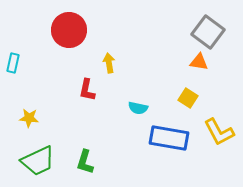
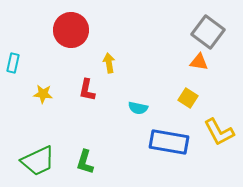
red circle: moved 2 px right
yellow star: moved 14 px right, 24 px up
blue rectangle: moved 4 px down
